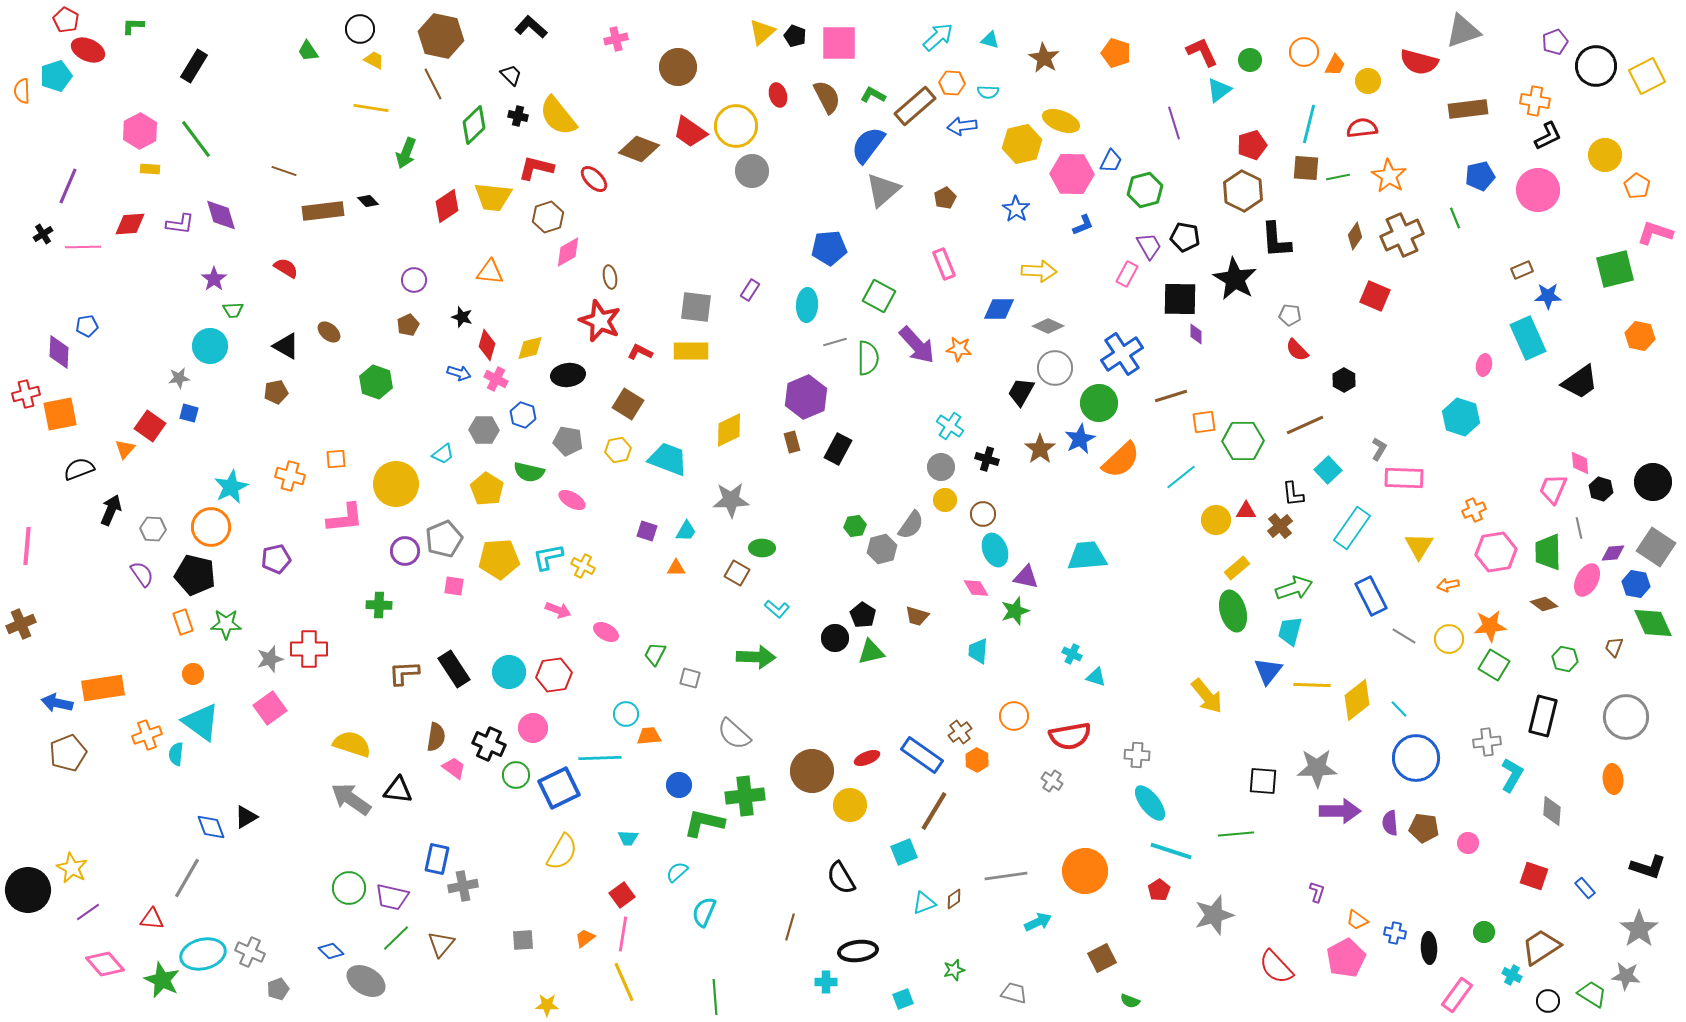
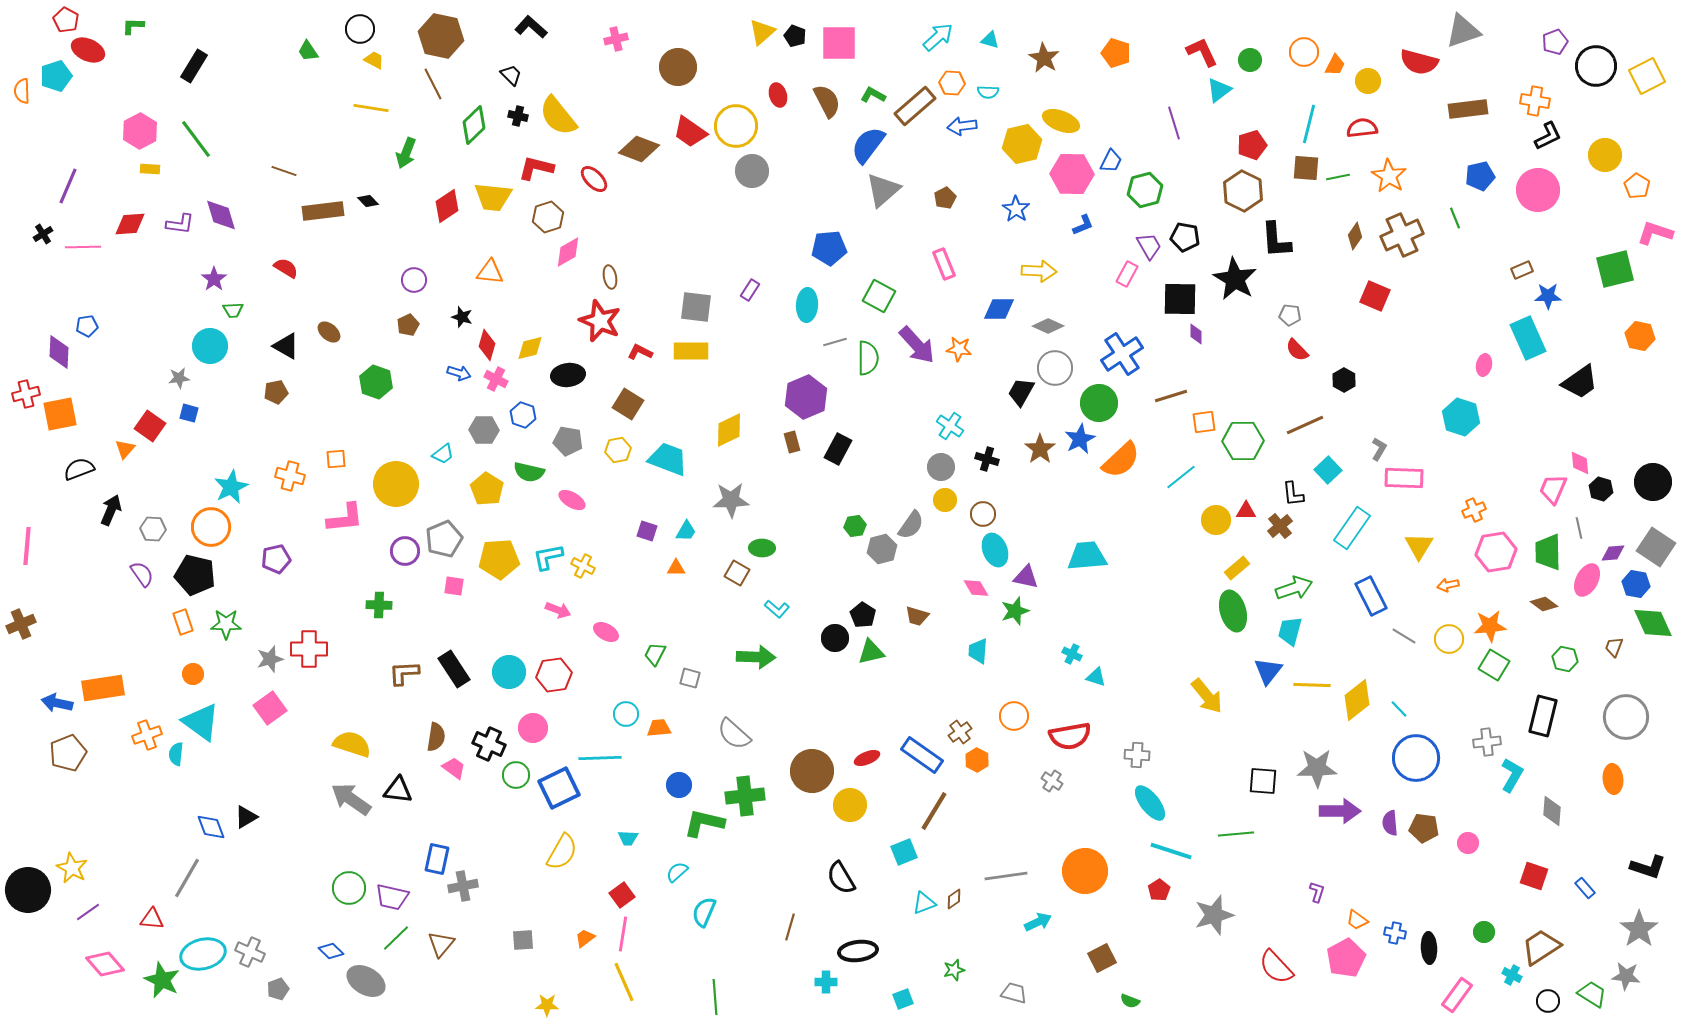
brown semicircle at (827, 97): moved 4 px down
orange trapezoid at (649, 736): moved 10 px right, 8 px up
